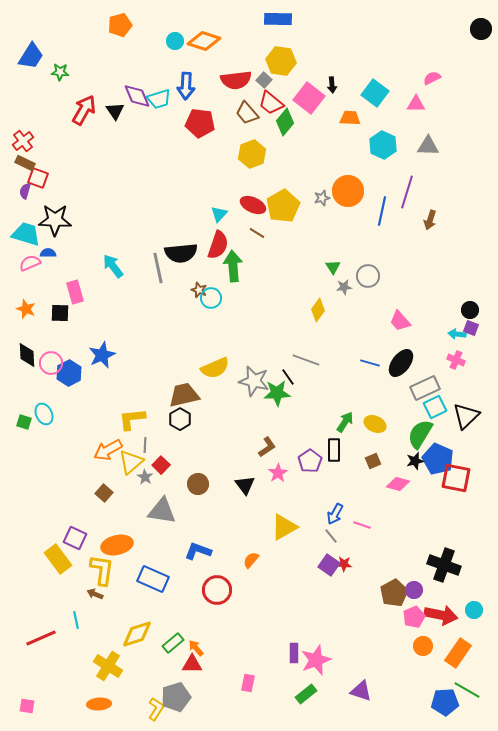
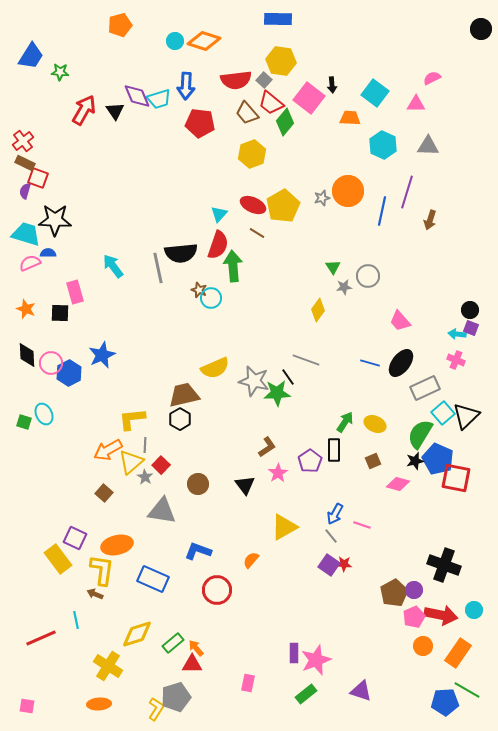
cyan square at (435, 407): moved 8 px right, 6 px down; rotated 15 degrees counterclockwise
